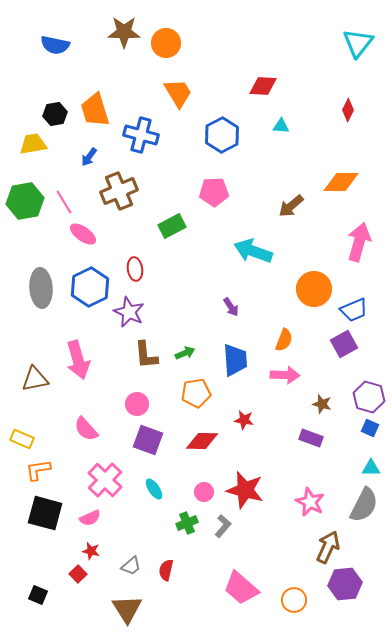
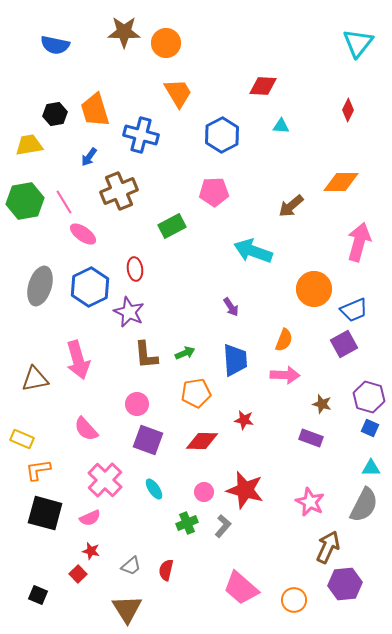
yellow trapezoid at (33, 144): moved 4 px left, 1 px down
gray ellipse at (41, 288): moved 1 px left, 2 px up; rotated 21 degrees clockwise
